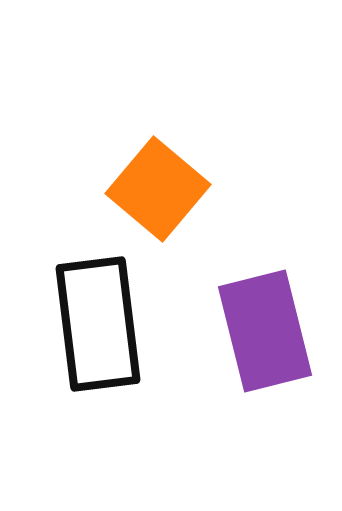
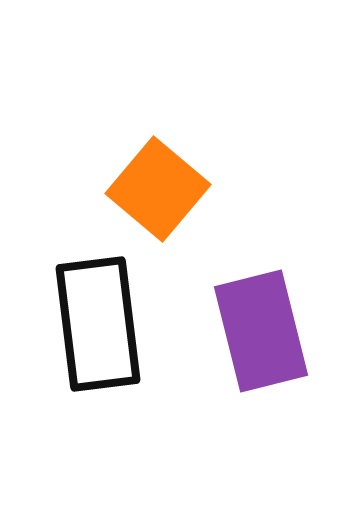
purple rectangle: moved 4 px left
